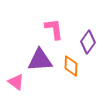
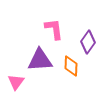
pink triangle: rotated 30 degrees clockwise
